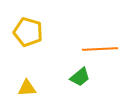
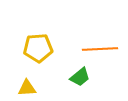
yellow pentagon: moved 10 px right, 16 px down; rotated 20 degrees counterclockwise
